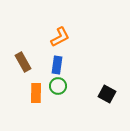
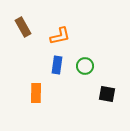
orange L-shape: moved 1 px up; rotated 15 degrees clockwise
brown rectangle: moved 35 px up
green circle: moved 27 px right, 20 px up
black square: rotated 18 degrees counterclockwise
